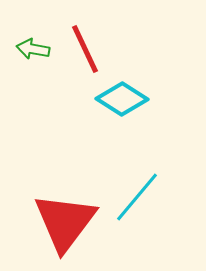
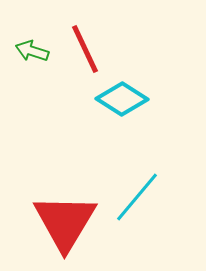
green arrow: moved 1 px left, 2 px down; rotated 8 degrees clockwise
red triangle: rotated 6 degrees counterclockwise
